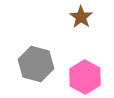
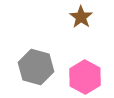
gray hexagon: moved 3 px down
